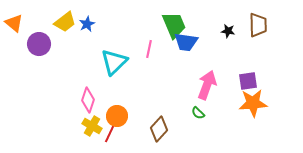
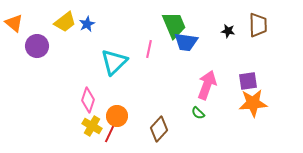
purple circle: moved 2 px left, 2 px down
